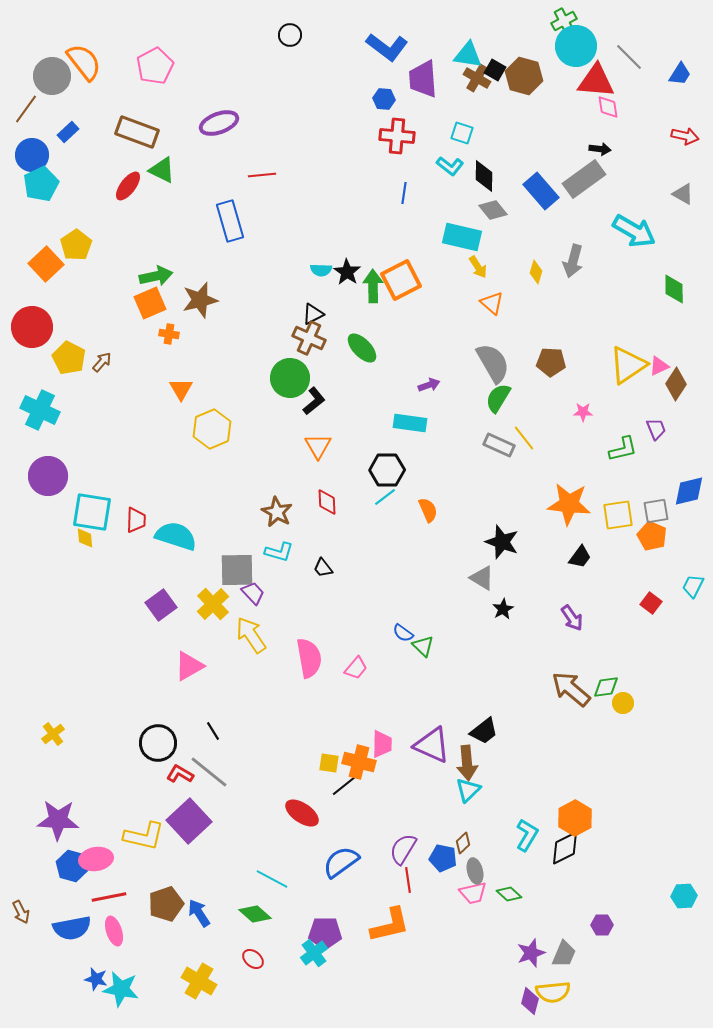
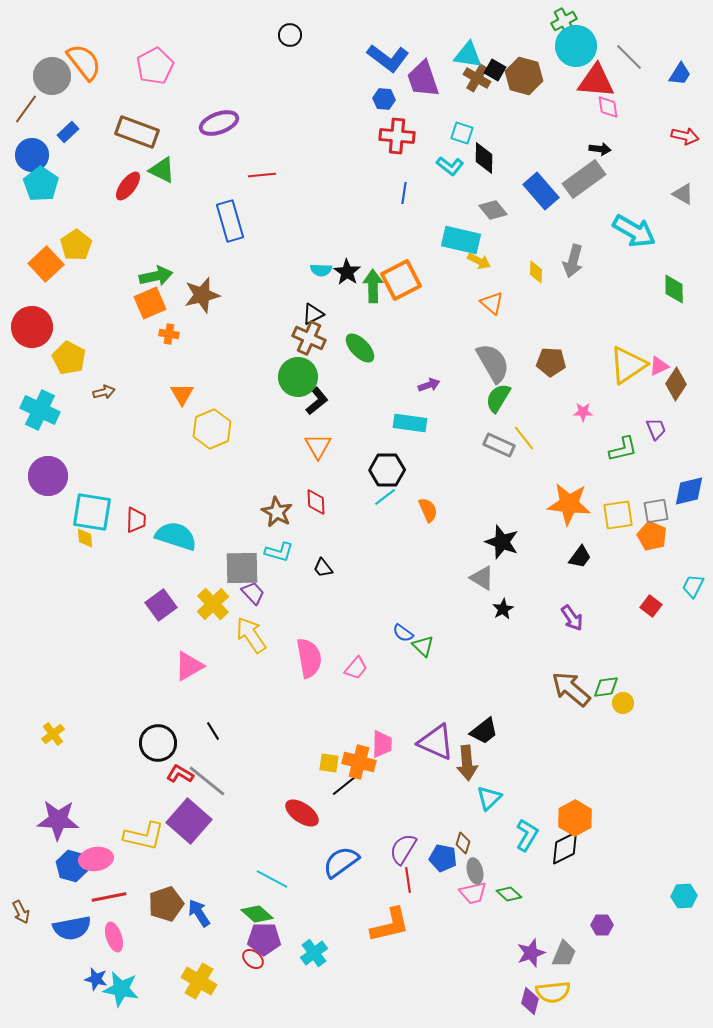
blue L-shape at (387, 47): moved 1 px right, 11 px down
purple trapezoid at (423, 79): rotated 15 degrees counterclockwise
black diamond at (484, 176): moved 18 px up
cyan pentagon at (41, 184): rotated 12 degrees counterclockwise
cyan rectangle at (462, 237): moved 1 px left, 3 px down
yellow arrow at (478, 267): moved 1 px right, 6 px up; rotated 30 degrees counterclockwise
yellow diamond at (536, 272): rotated 15 degrees counterclockwise
brown star at (200, 300): moved 2 px right, 5 px up
green ellipse at (362, 348): moved 2 px left
brown arrow at (102, 362): moved 2 px right, 30 px down; rotated 35 degrees clockwise
green circle at (290, 378): moved 8 px right, 1 px up
orange triangle at (181, 389): moved 1 px right, 5 px down
black L-shape at (314, 401): moved 3 px right
red diamond at (327, 502): moved 11 px left
gray square at (237, 570): moved 5 px right, 2 px up
red square at (651, 603): moved 3 px down
purple triangle at (432, 745): moved 4 px right, 3 px up
gray line at (209, 772): moved 2 px left, 9 px down
cyan triangle at (468, 790): moved 21 px right, 8 px down
purple square at (189, 821): rotated 6 degrees counterclockwise
brown diamond at (463, 843): rotated 30 degrees counterclockwise
green diamond at (255, 914): moved 2 px right
pink ellipse at (114, 931): moved 6 px down
purple pentagon at (325, 933): moved 61 px left, 6 px down
